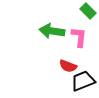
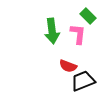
green rectangle: moved 5 px down
green arrow: rotated 105 degrees counterclockwise
pink L-shape: moved 1 px left, 3 px up
